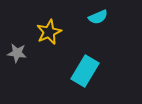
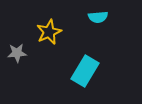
cyan semicircle: rotated 18 degrees clockwise
gray star: rotated 12 degrees counterclockwise
